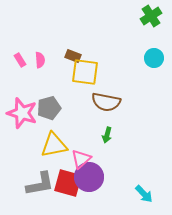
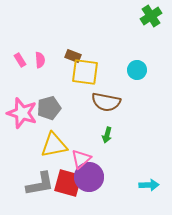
cyan circle: moved 17 px left, 12 px down
cyan arrow: moved 5 px right, 9 px up; rotated 48 degrees counterclockwise
